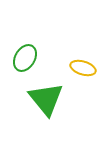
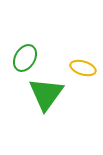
green triangle: moved 5 px up; rotated 15 degrees clockwise
